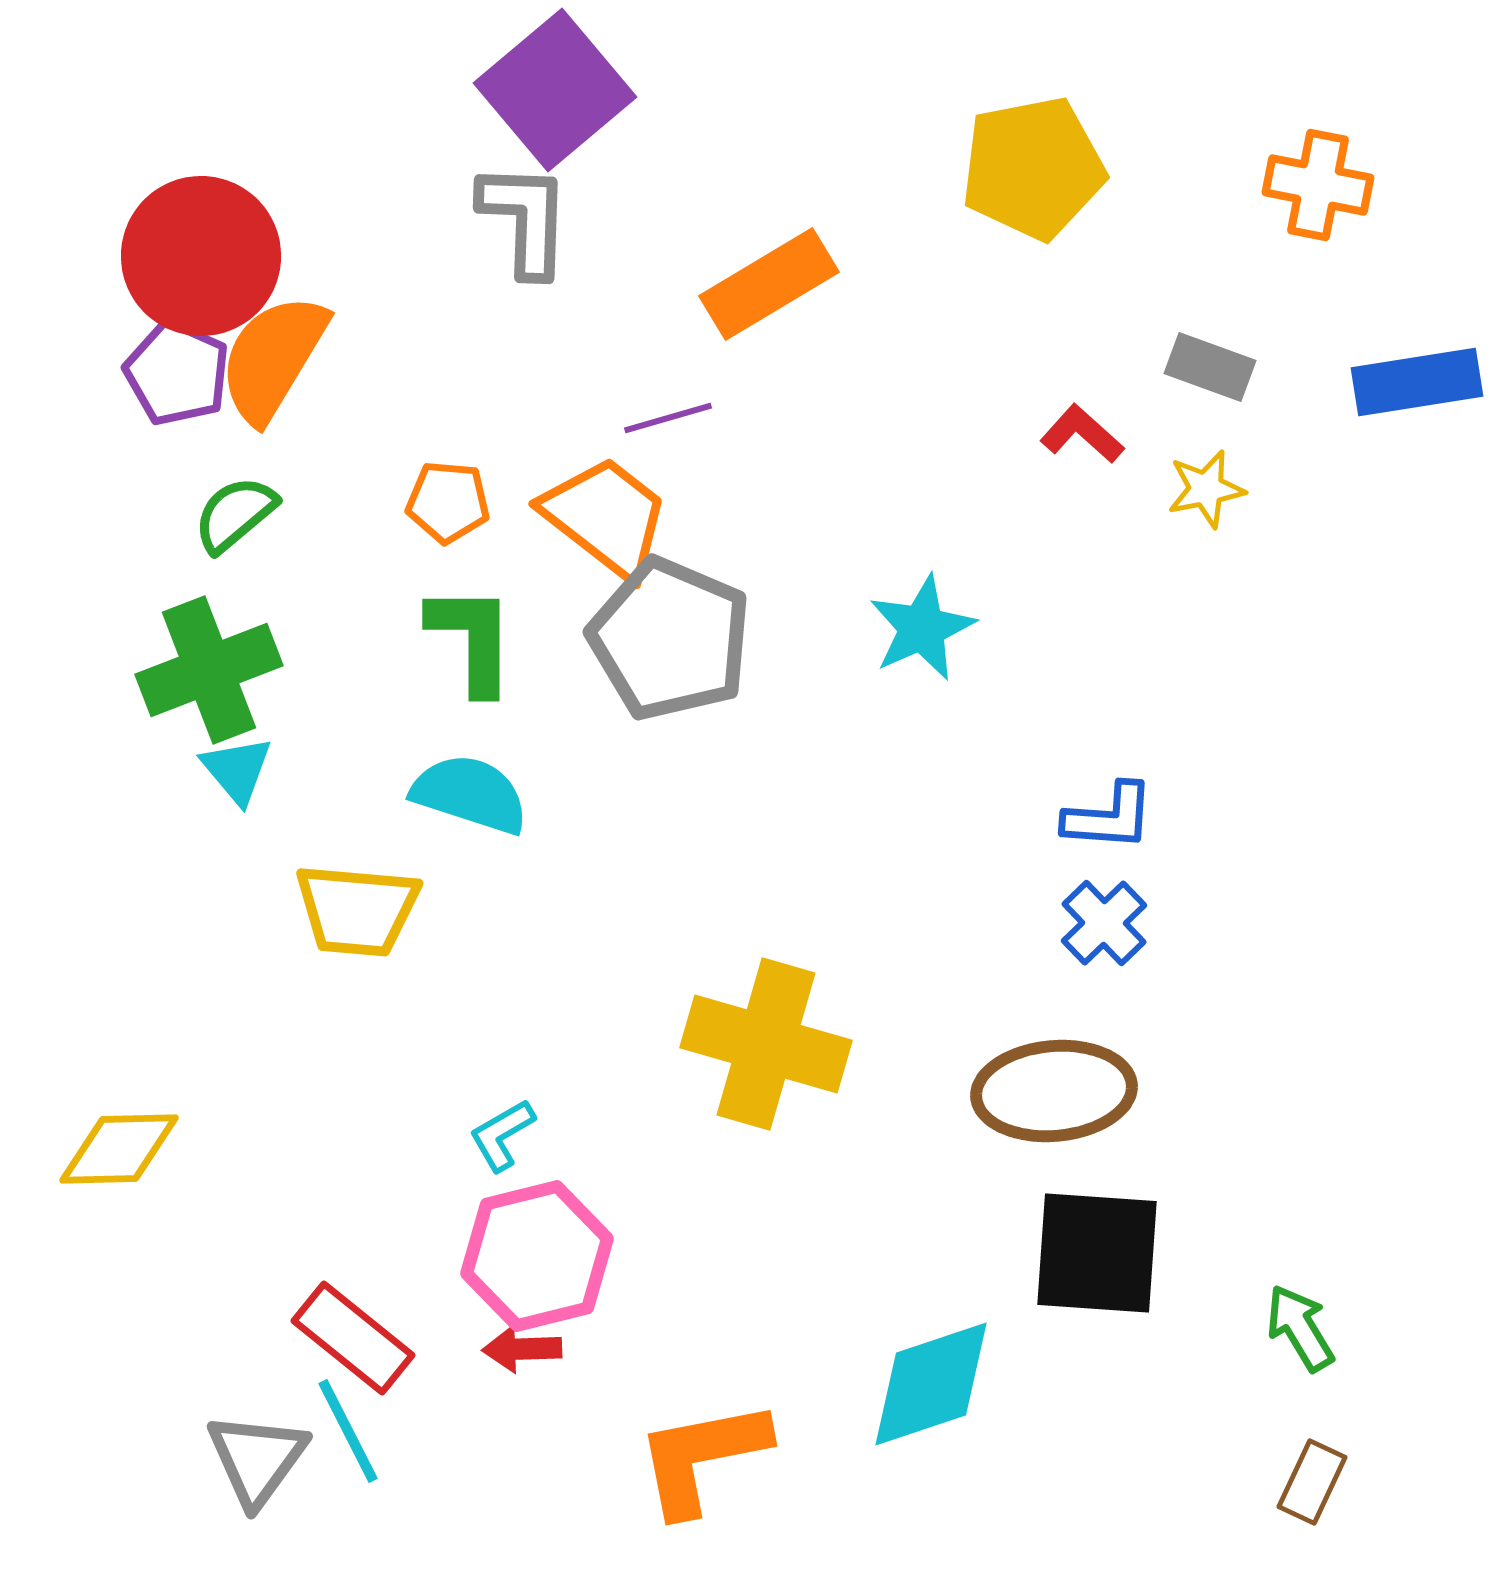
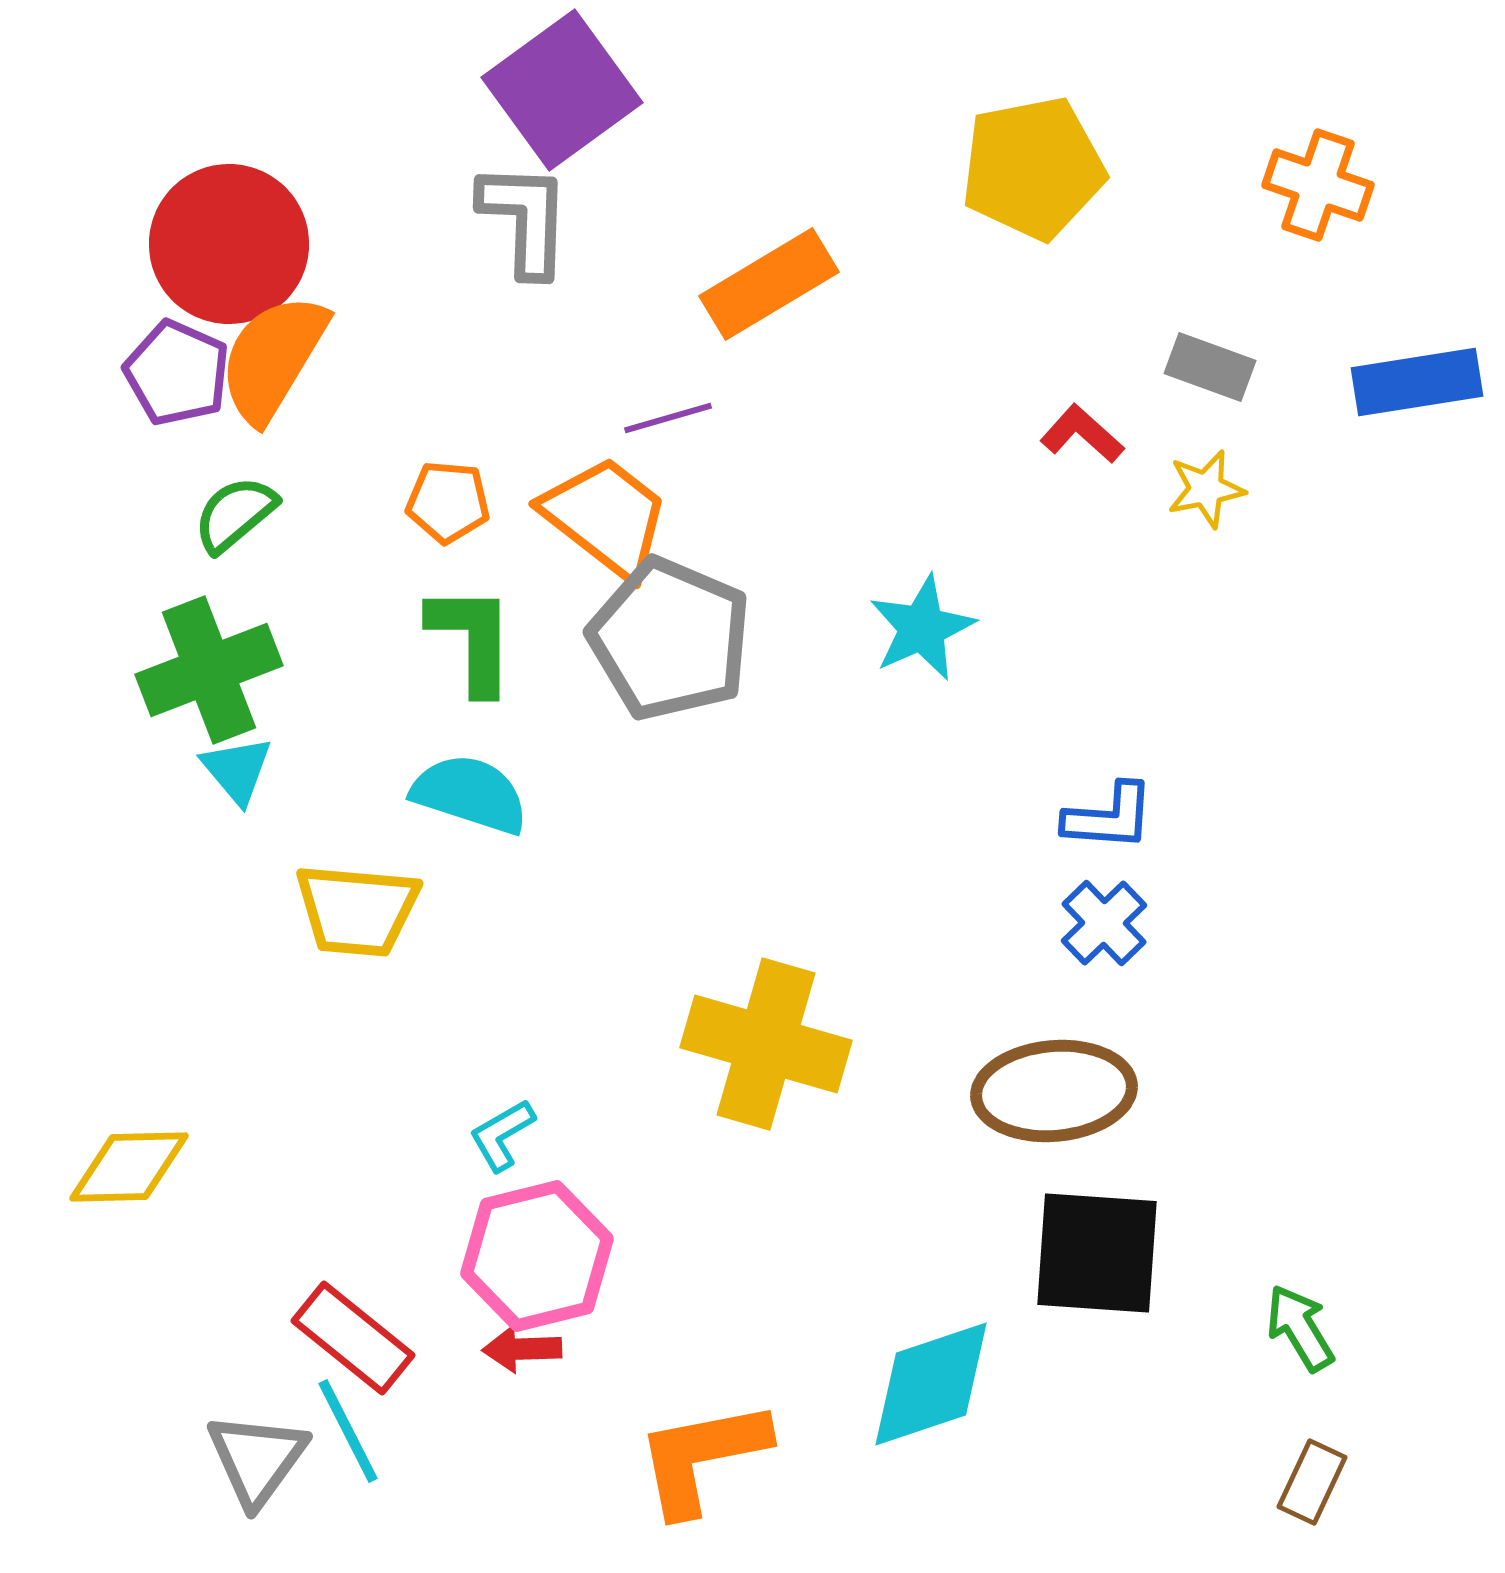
purple square: moved 7 px right; rotated 4 degrees clockwise
orange cross: rotated 8 degrees clockwise
red circle: moved 28 px right, 12 px up
yellow diamond: moved 10 px right, 18 px down
